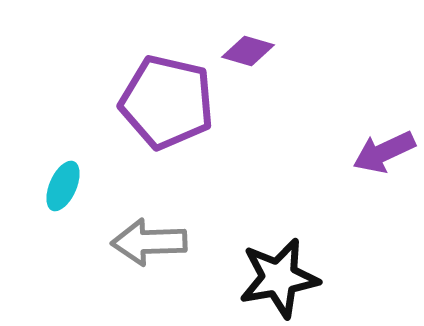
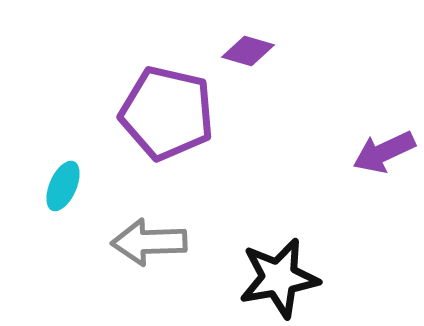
purple pentagon: moved 11 px down
